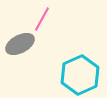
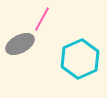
cyan hexagon: moved 16 px up
